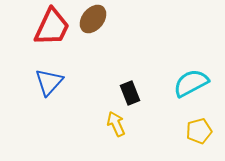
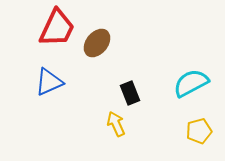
brown ellipse: moved 4 px right, 24 px down
red trapezoid: moved 5 px right, 1 px down
blue triangle: rotated 24 degrees clockwise
